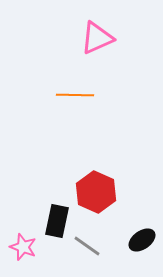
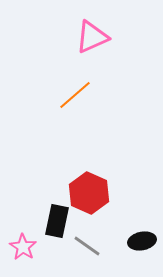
pink triangle: moved 5 px left, 1 px up
orange line: rotated 42 degrees counterclockwise
red hexagon: moved 7 px left, 1 px down
black ellipse: moved 1 px down; rotated 24 degrees clockwise
pink star: rotated 12 degrees clockwise
